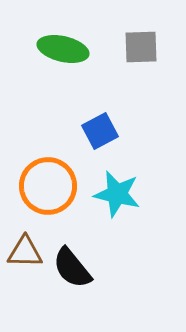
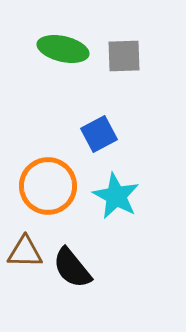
gray square: moved 17 px left, 9 px down
blue square: moved 1 px left, 3 px down
cyan star: moved 1 px left, 2 px down; rotated 15 degrees clockwise
